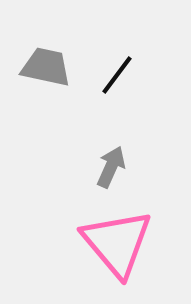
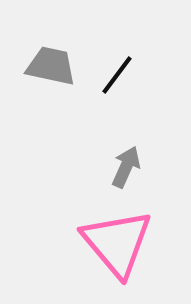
gray trapezoid: moved 5 px right, 1 px up
gray arrow: moved 15 px right
